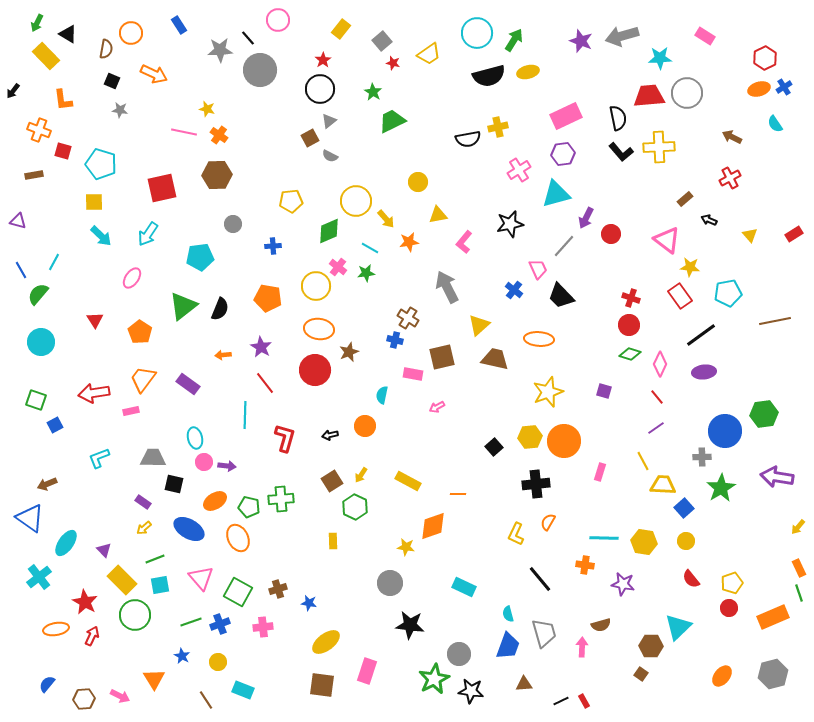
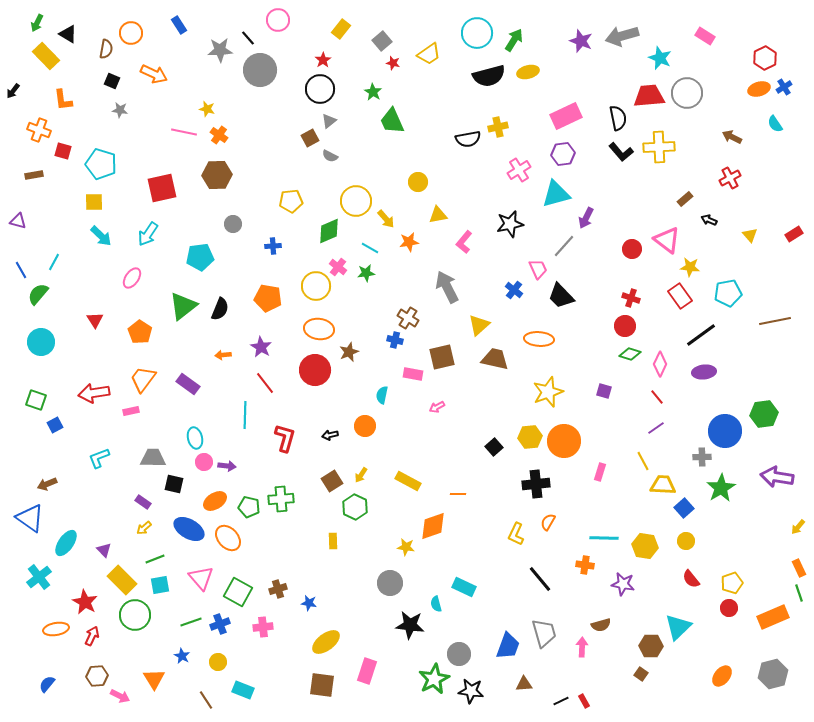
cyan star at (660, 58): rotated 25 degrees clockwise
green trapezoid at (392, 121): rotated 88 degrees counterclockwise
red circle at (611, 234): moved 21 px right, 15 px down
red circle at (629, 325): moved 4 px left, 1 px down
orange ellipse at (238, 538): moved 10 px left; rotated 16 degrees counterclockwise
yellow hexagon at (644, 542): moved 1 px right, 4 px down
cyan semicircle at (508, 614): moved 72 px left, 10 px up
brown hexagon at (84, 699): moved 13 px right, 23 px up
